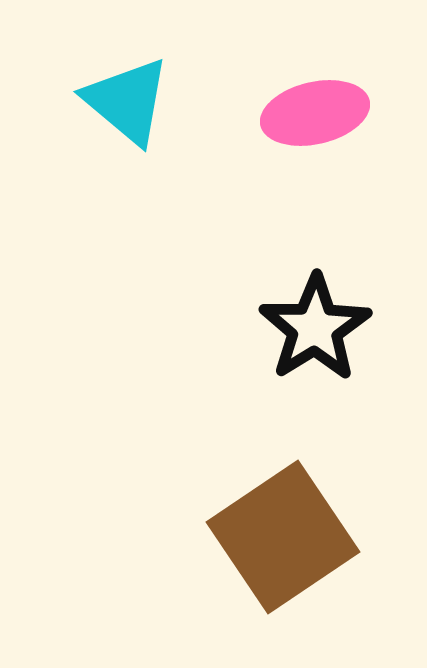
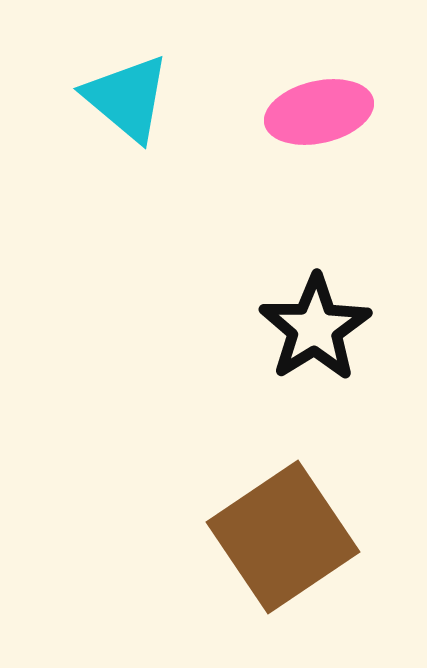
cyan triangle: moved 3 px up
pink ellipse: moved 4 px right, 1 px up
